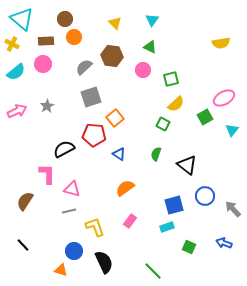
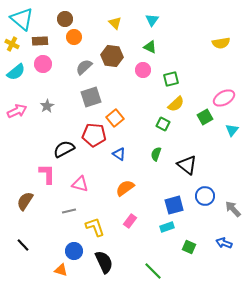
brown rectangle at (46, 41): moved 6 px left
pink triangle at (72, 189): moved 8 px right, 5 px up
